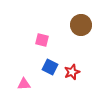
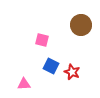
blue square: moved 1 px right, 1 px up
red star: rotated 28 degrees counterclockwise
